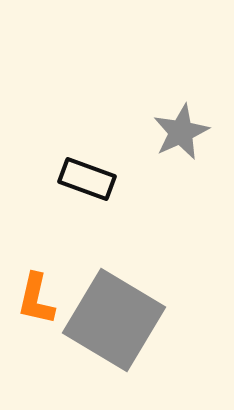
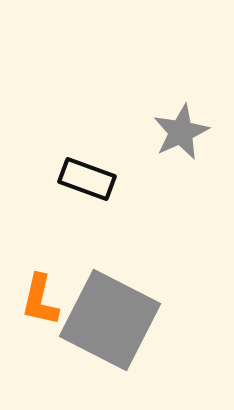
orange L-shape: moved 4 px right, 1 px down
gray square: moved 4 px left; rotated 4 degrees counterclockwise
